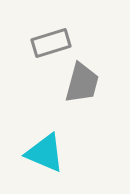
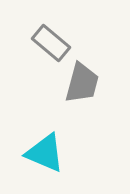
gray rectangle: rotated 57 degrees clockwise
